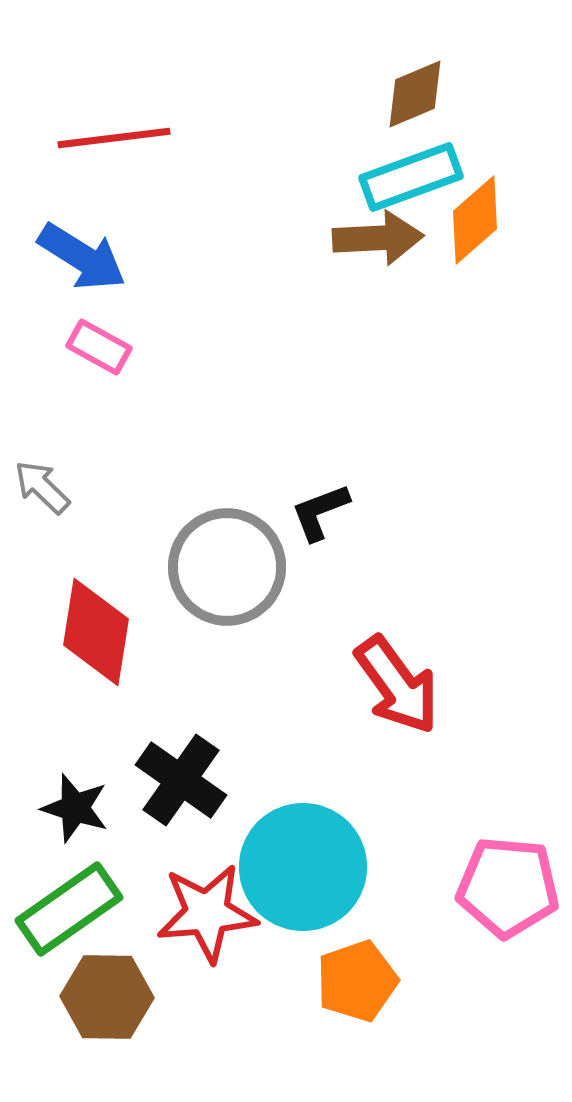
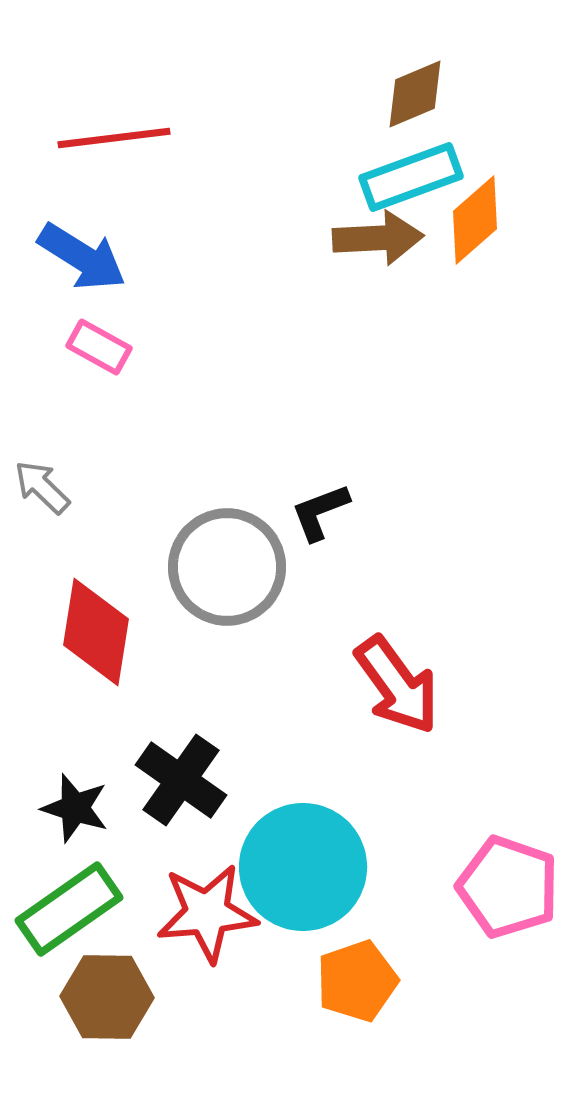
pink pentagon: rotated 14 degrees clockwise
